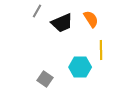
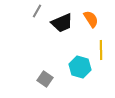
cyan hexagon: rotated 15 degrees clockwise
